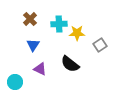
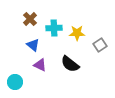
cyan cross: moved 5 px left, 4 px down
blue triangle: rotated 24 degrees counterclockwise
purple triangle: moved 4 px up
